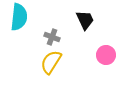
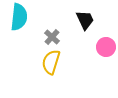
gray cross: rotated 21 degrees clockwise
pink circle: moved 8 px up
yellow semicircle: rotated 15 degrees counterclockwise
